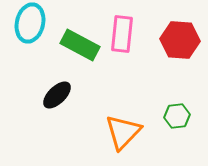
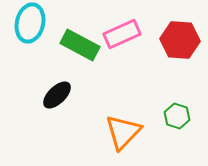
pink rectangle: rotated 60 degrees clockwise
green hexagon: rotated 25 degrees clockwise
